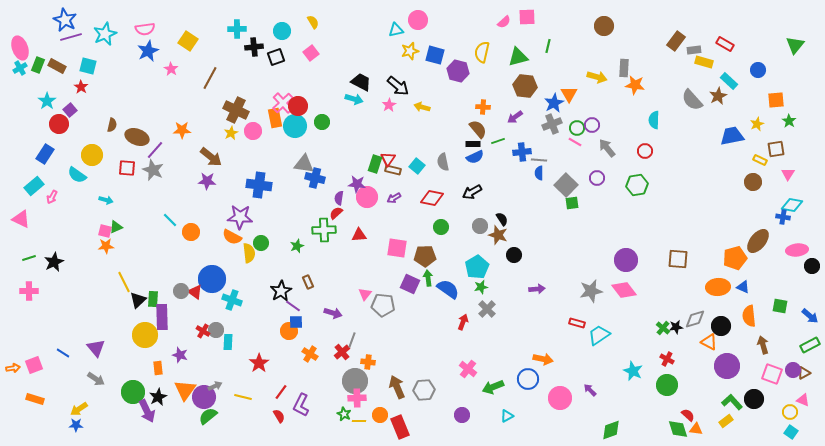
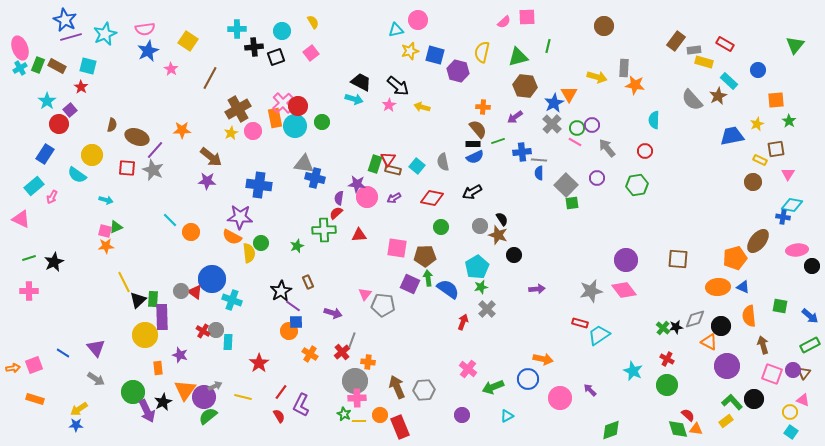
brown cross at (236, 110): moved 2 px right, 1 px up; rotated 35 degrees clockwise
gray cross at (552, 124): rotated 24 degrees counterclockwise
red rectangle at (577, 323): moved 3 px right
brown triangle at (804, 373): rotated 24 degrees counterclockwise
black star at (158, 397): moved 5 px right, 5 px down
